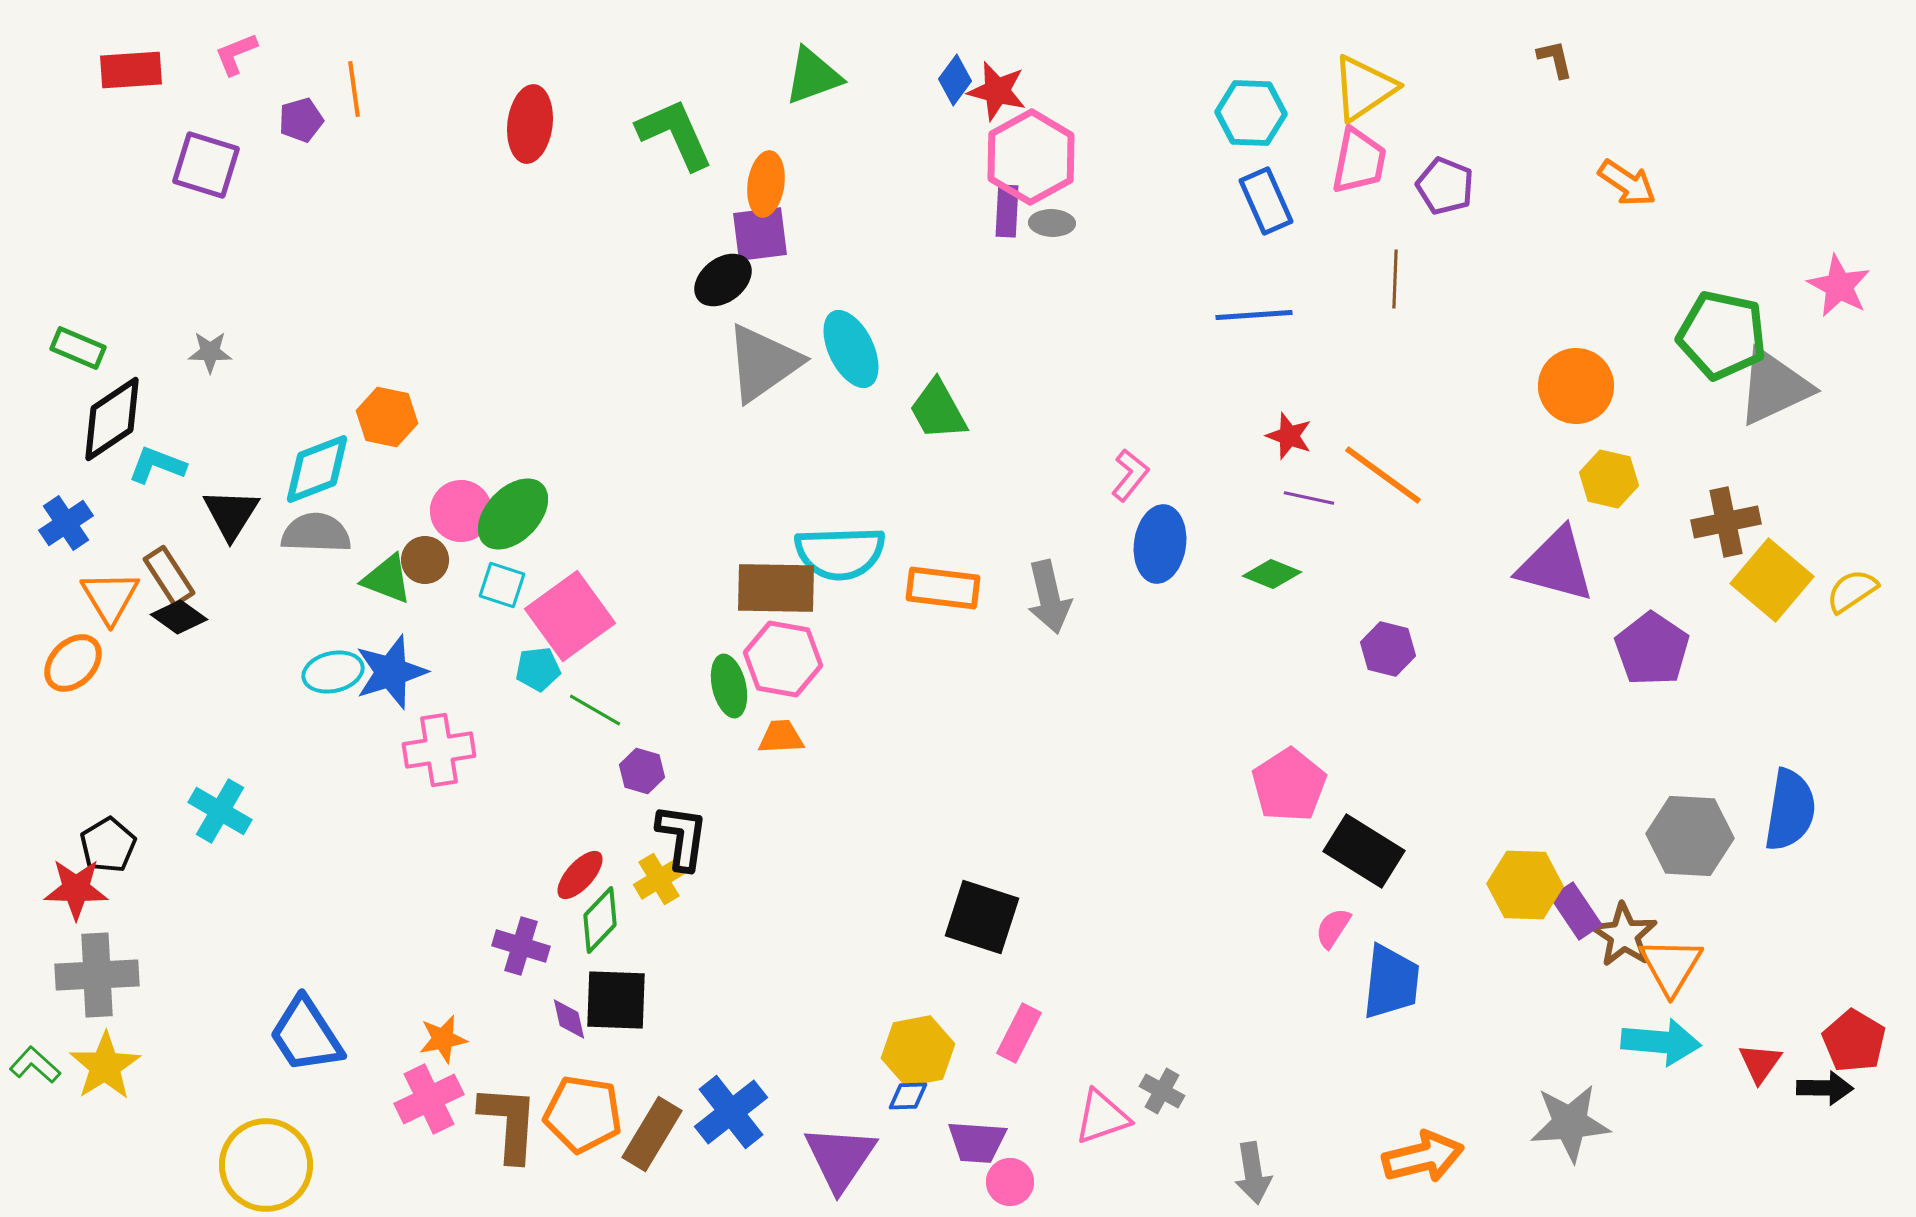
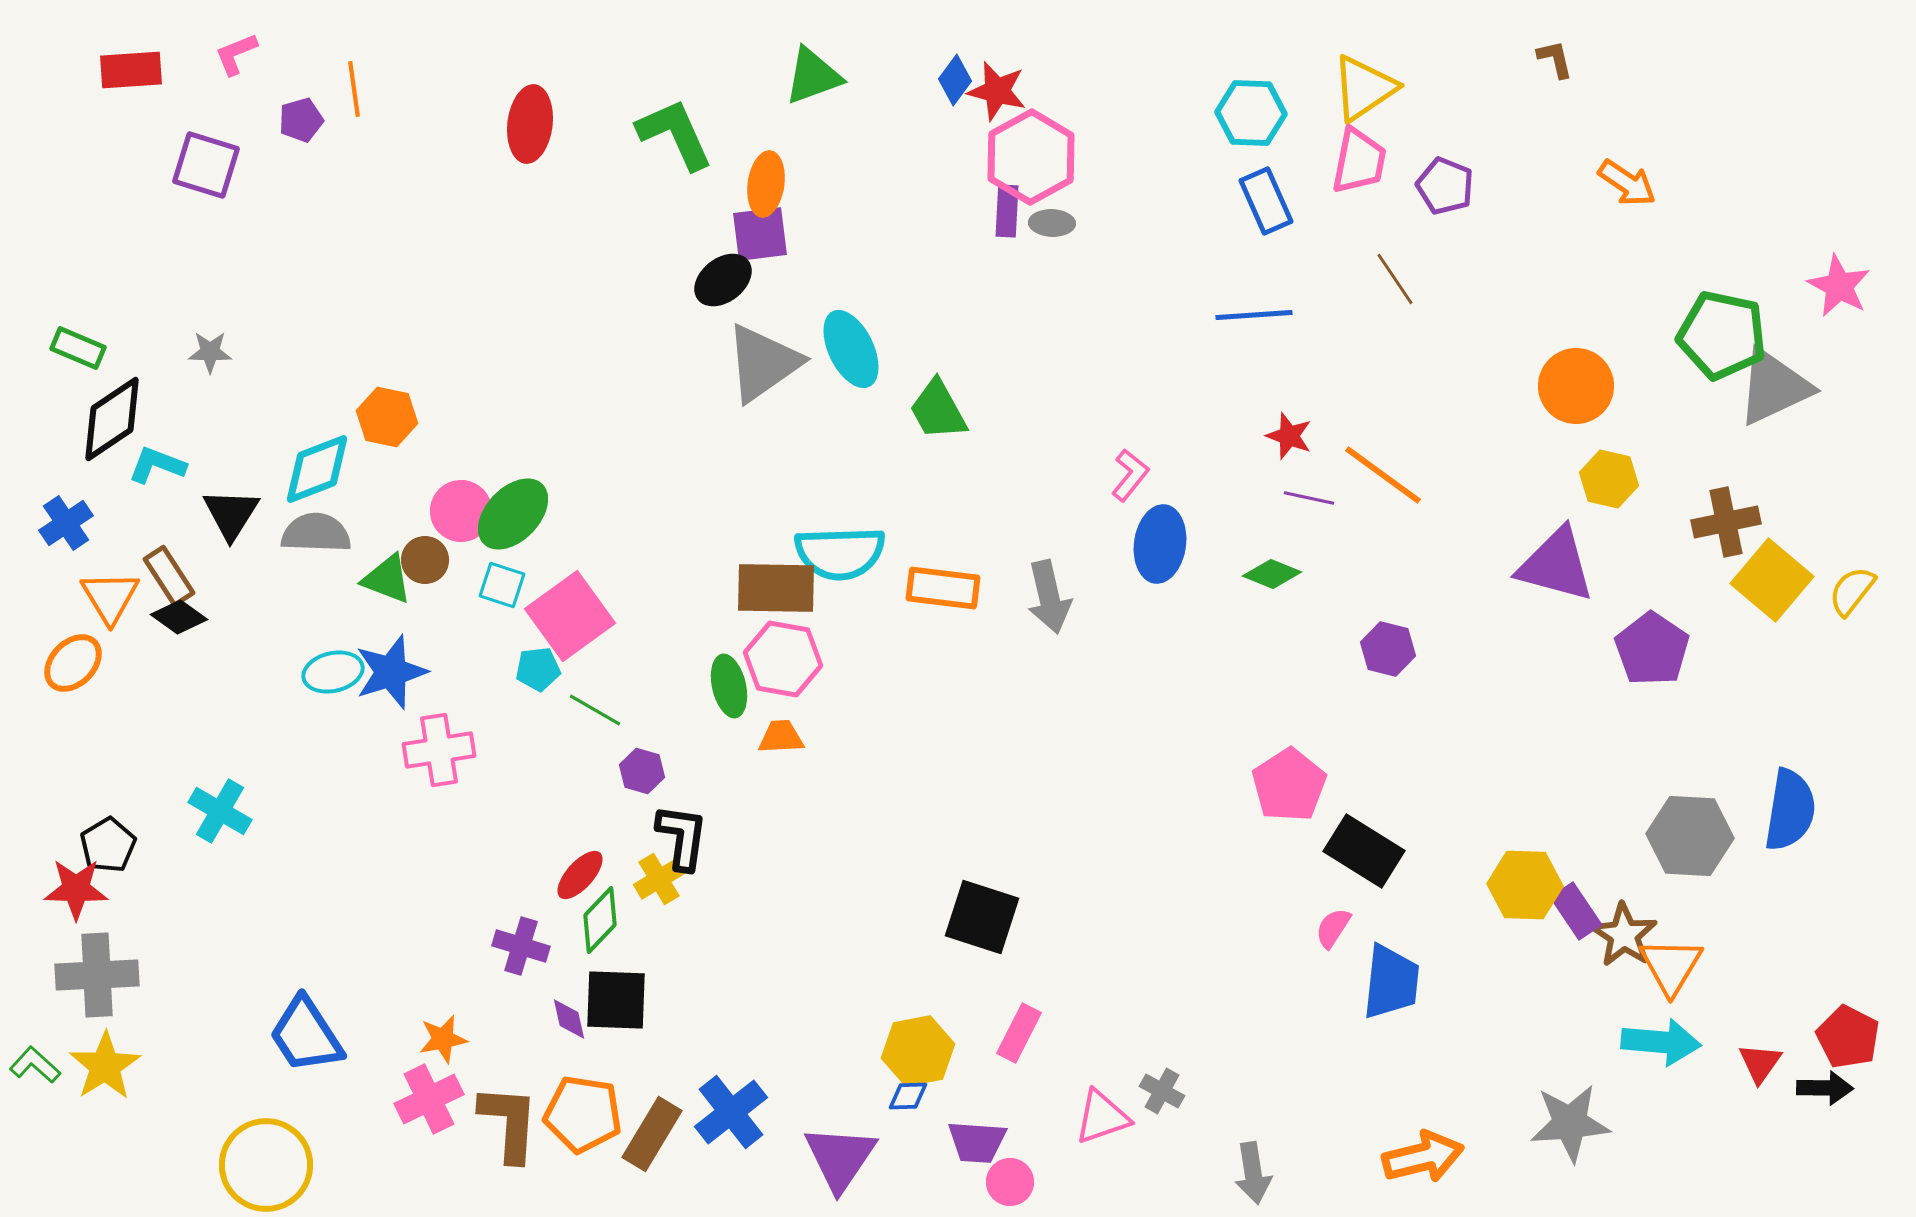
brown line at (1395, 279): rotated 36 degrees counterclockwise
yellow semicircle at (1852, 591): rotated 18 degrees counterclockwise
red pentagon at (1854, 1041): moved 6 px left, 4 px up; rotated 4 degrees counterclockwise
